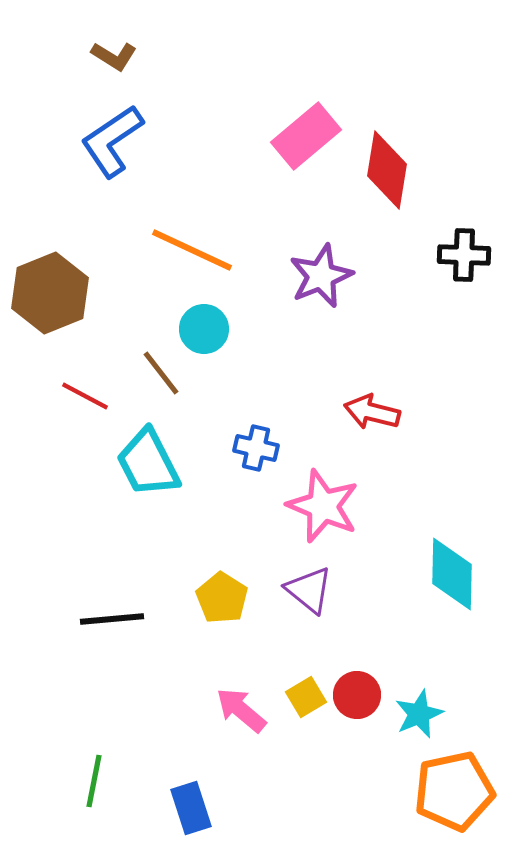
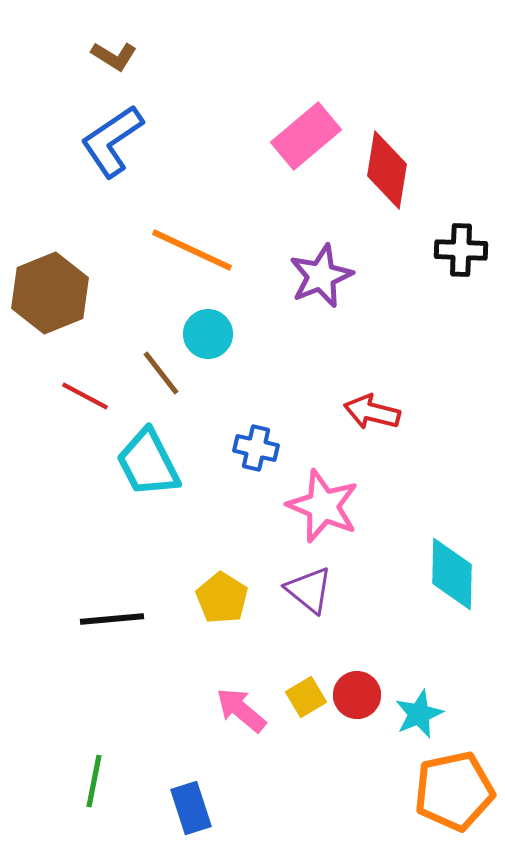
black cross: moved 3 px left, 5 px up
cyan circle: moved 4 px right, 5 px down
